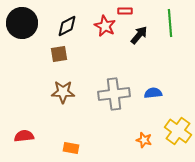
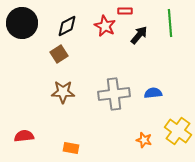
brown square: rotated 24 degrees counterclockwise
